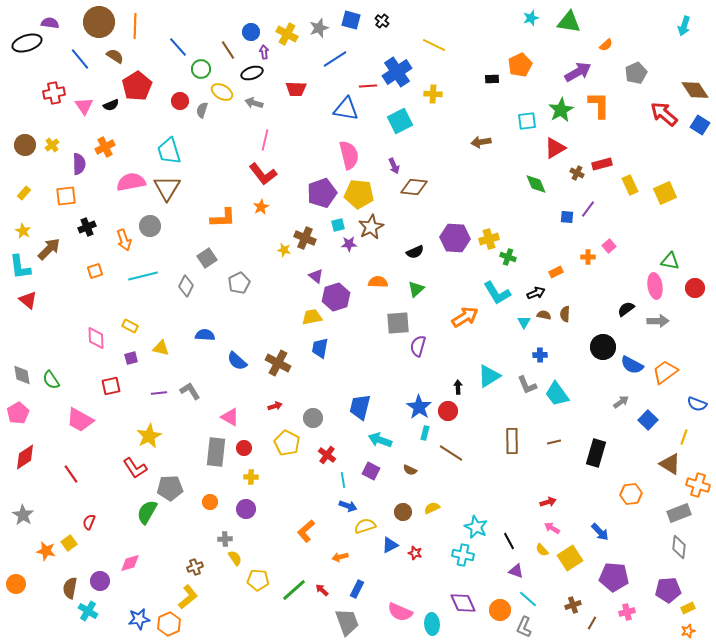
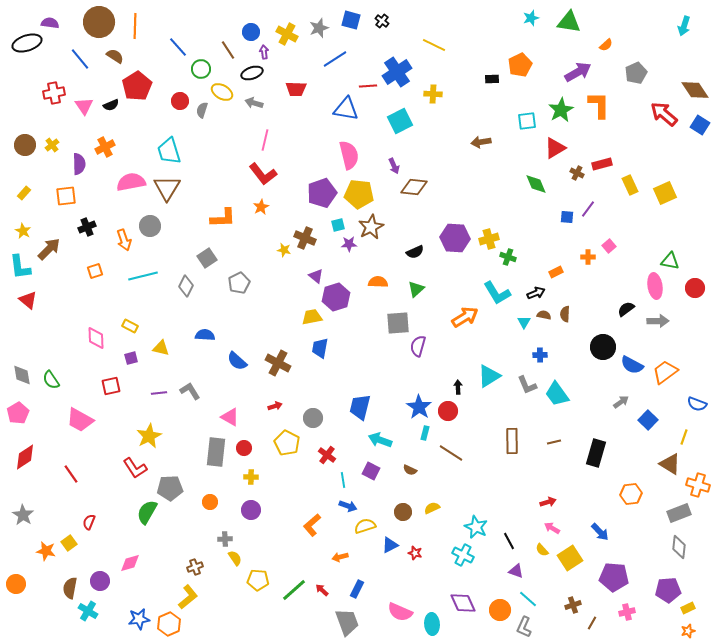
purple circle at (246, 509): moved 5 px right, 1 px down
orange L-shape at (306, 531): moved 6 px right, 6 px up
cyan cross at (463, 555): rotated 15 degrees clockwise
